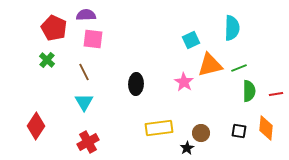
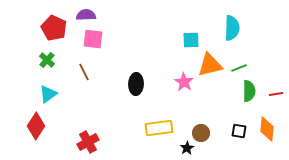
cyan square: rotated 24 degrees clockwise
cyan triangle: moved 36 px left, 8 px up; rotated 24 degrees clockwise
orange diamond: moved 1 px right, 1 px down
